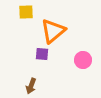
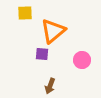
yellow square: moved 1 px left, 1 px down
pink circle: moved 1 px left
brown arrow: moved 19 px right
